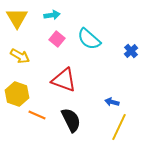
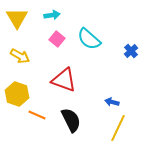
yellow line: moved 1 px left, 1 px down
